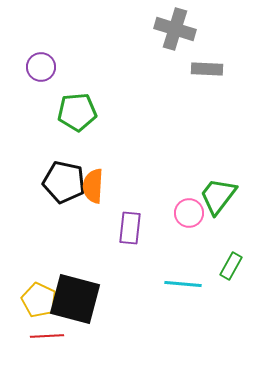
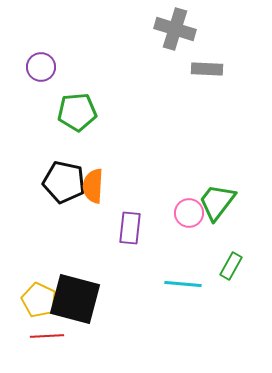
green trapezoid: moved 1 px left, 6 px down
